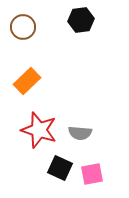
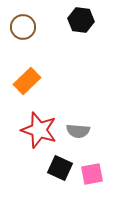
black hexagon: rotated 15 degrees clockwise
gray semicircle: moved 2 px left, 2 px up
